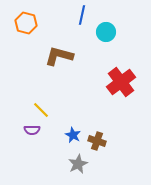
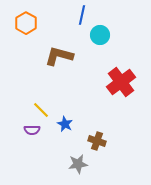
orange hexagon: rotated 15 degrees clockwise
cyan circle: moved 6 px left, 3 px down
blue star: moved 8 px left, 11 px up
gray star: rotated 18 degrees clockwise
